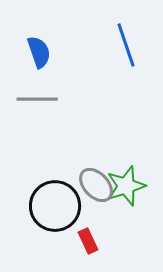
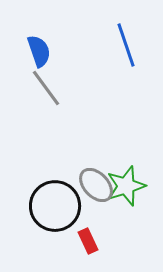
blue semicircle: moved 1 px up
gray line: moved 9 px right, 11 px up; rotated 54 degrees clockwise
